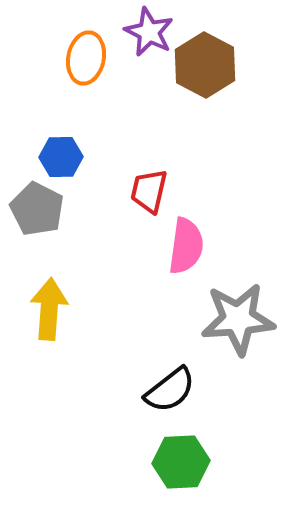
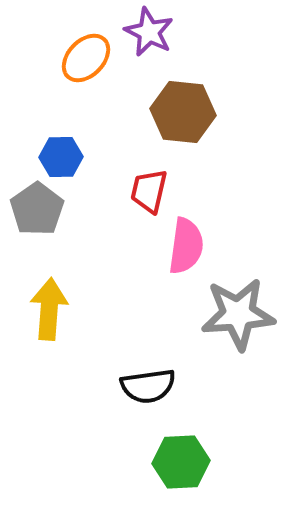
orange ellipse: rotated 33 degrees clockwise
brown hexagon: moved 22 px left, 47 px down; rotated 22 degrees counterclockwise
gray pentagon: rotated 10 degrees clockwise
gray star: moved 5 px up
black semicircle: moved 22 px left, 4 px up; rotated 30 degrees clockwise
